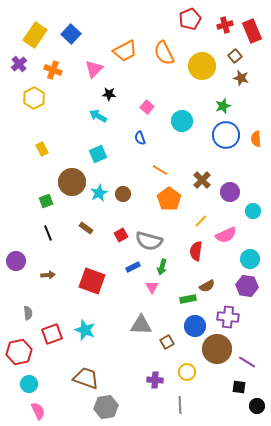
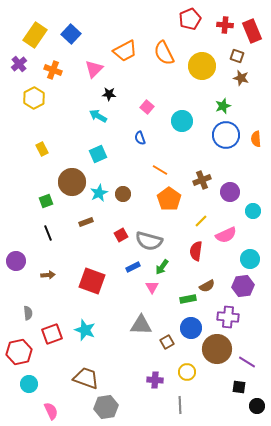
red cross at (225, 25): rotated 21 degrees clockwise
brown square at (235, 56): moved 2 px right; rotated 32 degrees counterclockwise
brown cross at (202, 180): rotated 24 degrees clockwise
brown rectangle at (86, 228): moved 6 px up; rotated 56 degrees counterclockwise
green arrow at (162, 267): rotated 21 degrees clockwise
purple hexagon at (247, 286): moved 4 px left; rotated 15 degrees counterclockwise
blue circle at (195, 326): moved 4 px left, 2 px down
pink semicircle at (38, 411): moved 13 px right
